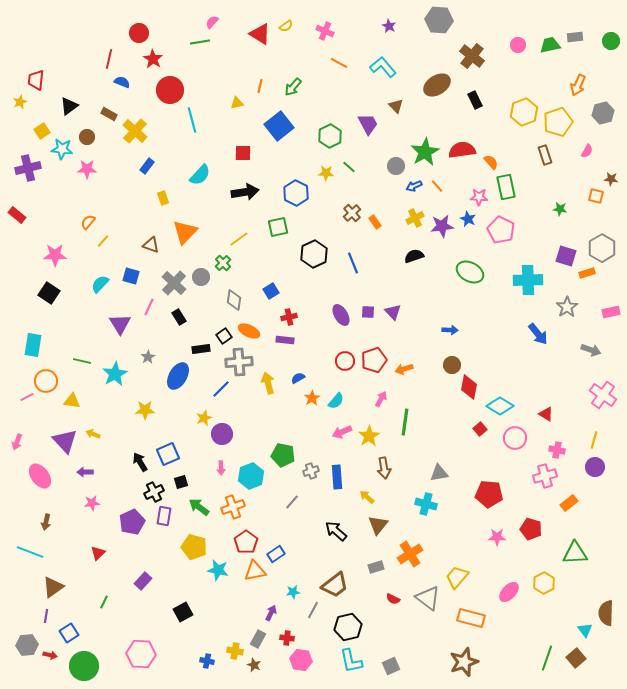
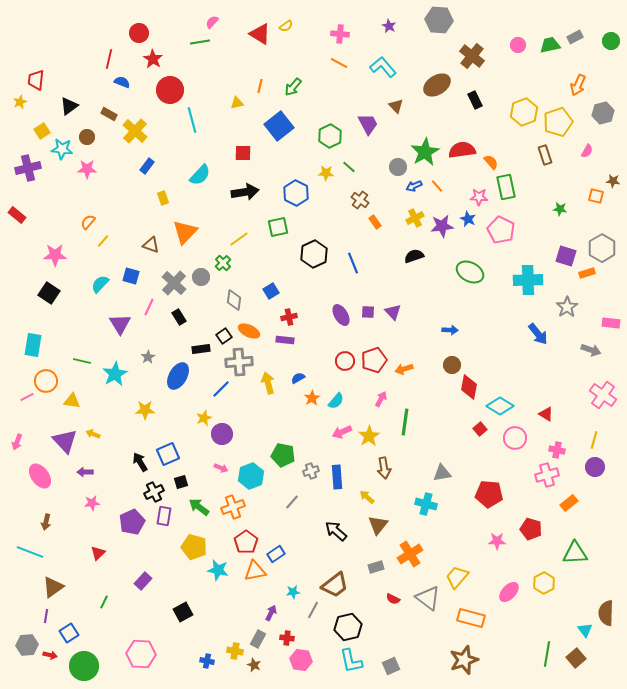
pink cross at (325, 31): moved 15 px right, 3 px down; rotated 18 degrees counterclockwise
gray rectangle at (575, 37): rotated 21 degrees counterclockwise
gray circle at (396, 166): moved 2 px right, 1 px down
brown star at (611, 179): moved 2 px right, 2 px down
brown cross at (352, 213): moved 8 px right, 13 px up; rotated 12 degrees counterclockwise
pink rectangle at (611, 312): moved 11 px down; rotated 18 degrees clockwise
pink arrow at (221, 468): rotated 64 degrees counterclockwise
gray triangle at (439, 473): moved 3 px right
pink cross at (545, 476): moved 2 px right, 1 px up
pink star at (497, 537): moved 4 px down
green line at (547, 658): moved 4 px up; rotated 10 degrees counterclockwise
brown star at (464, 662): moved 2 px up
